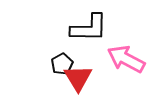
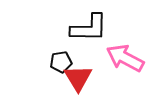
pink arrow: moved 1 px left, 1 px up
black pentagon: moved 1 px left, 2 px up; rotated 20 degrees clockwise
